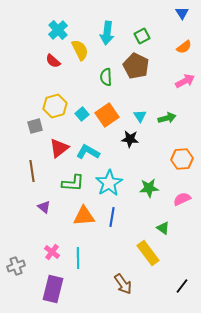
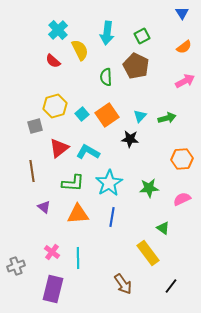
cyan triangle: rotated 16 degrees clockwise
orange triangle: moved 6 px left, 2 px up
black line: moved 11 px left
